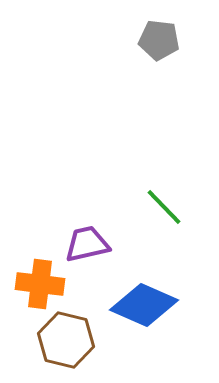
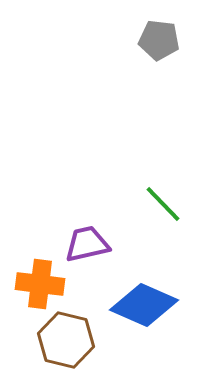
green line: moved 1 px left, 3 px up
